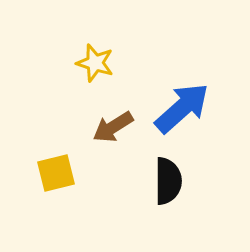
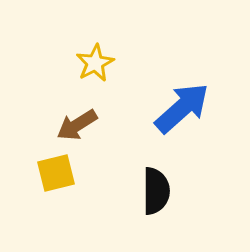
yellow star: rotated 27 degrees clockwise
brown arrow: moved 36 px left, 2 px up
black semicircle: moved 12 px left, 10 px down
